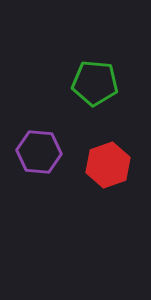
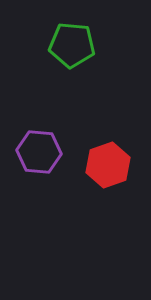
green pentagon: moved 23 px left, 38 px up
